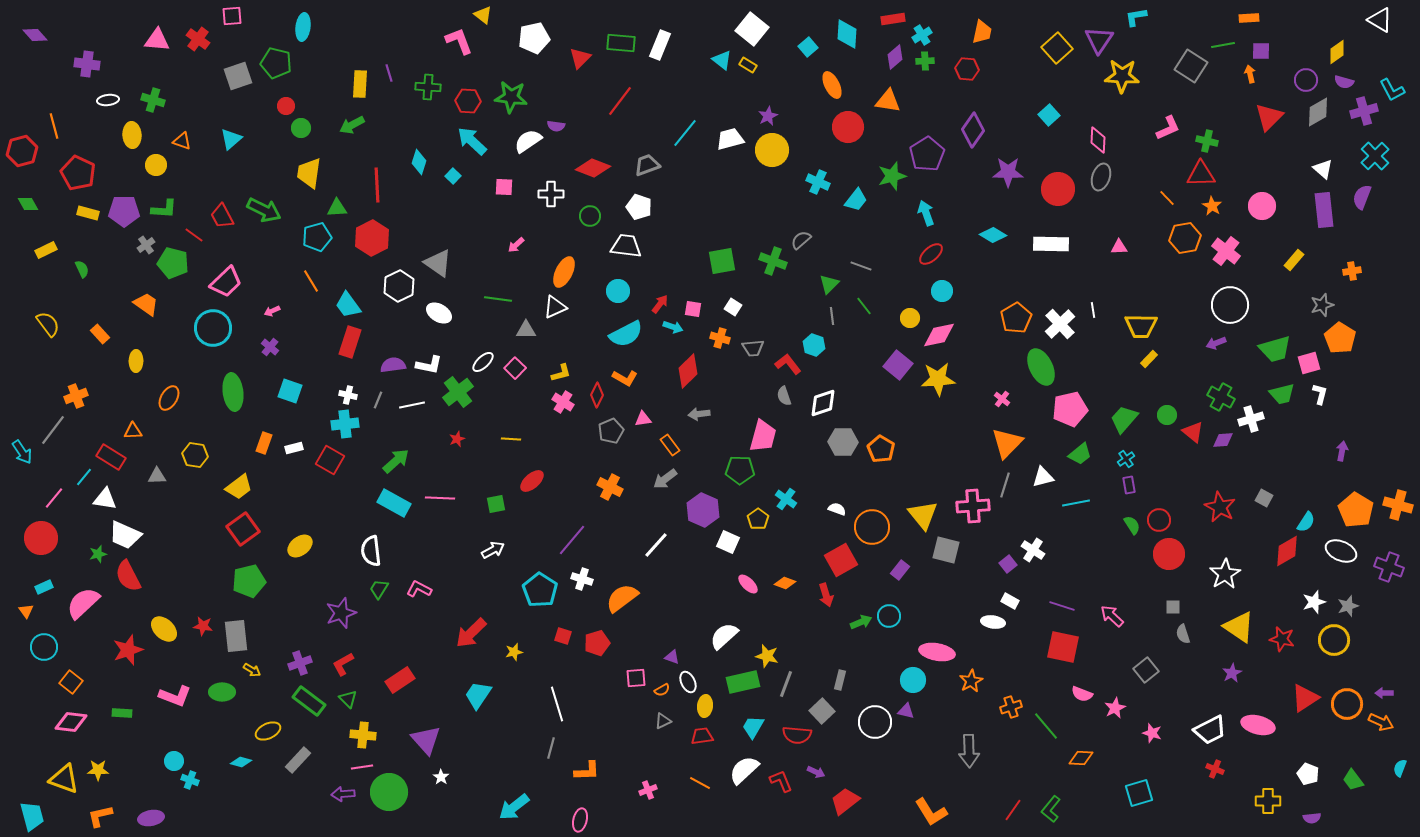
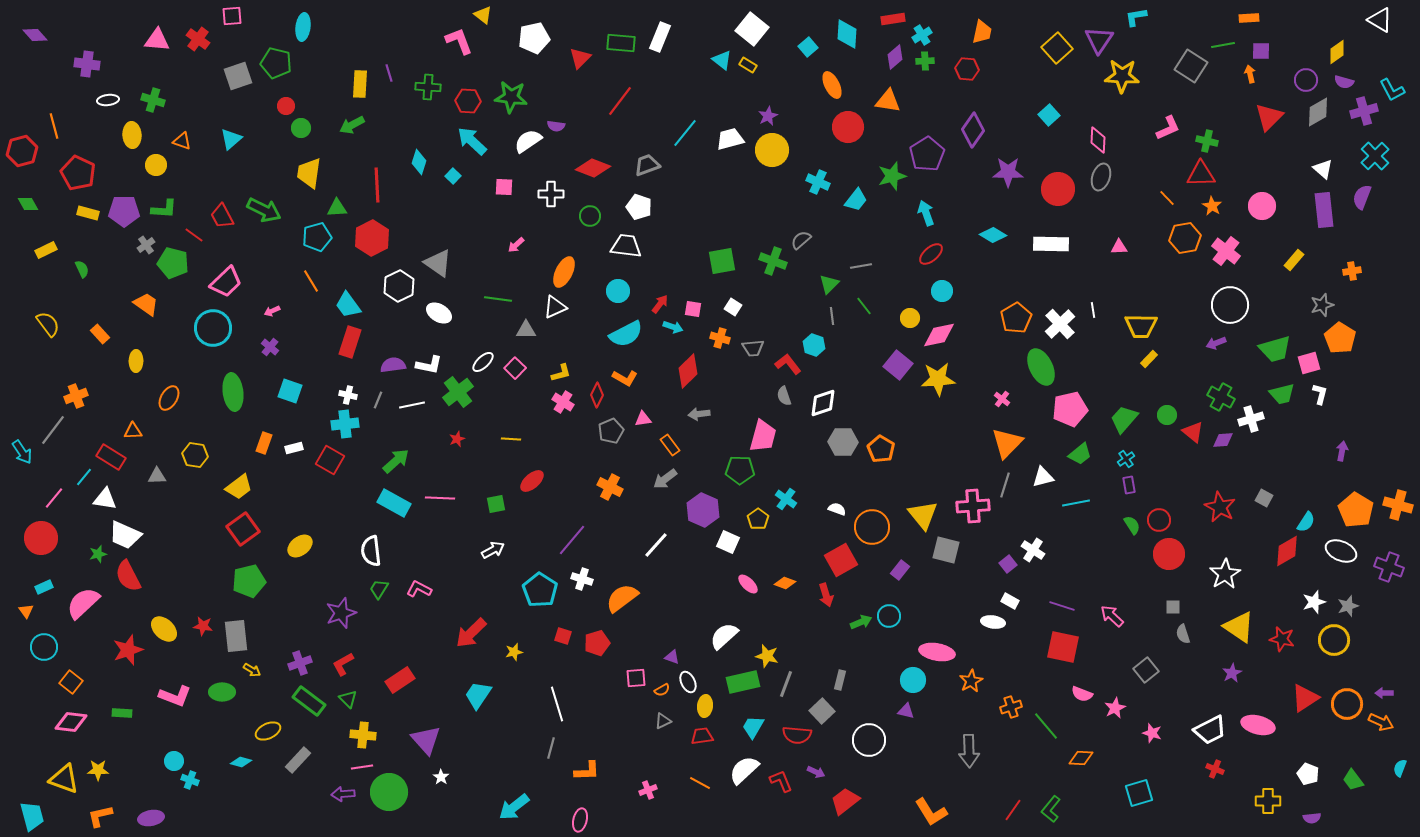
white rectangle at (660, 45): moved 8 px up
gray line at (861, 266): rotated 30 degrees counterclockwise
white circle at (875, 722): moved 6 px left, 18 px down
